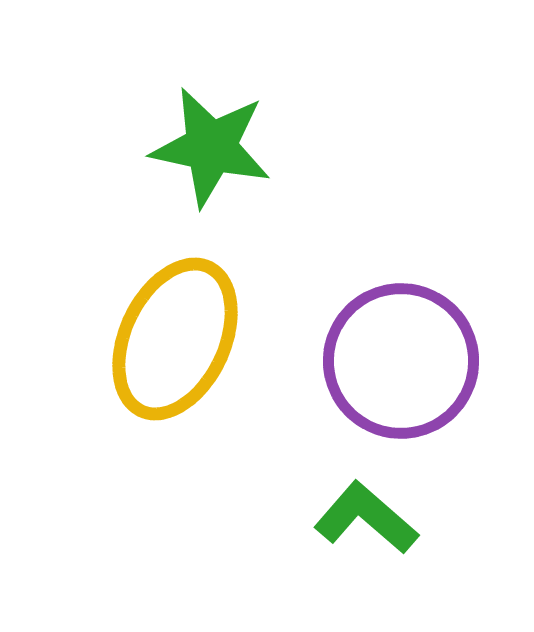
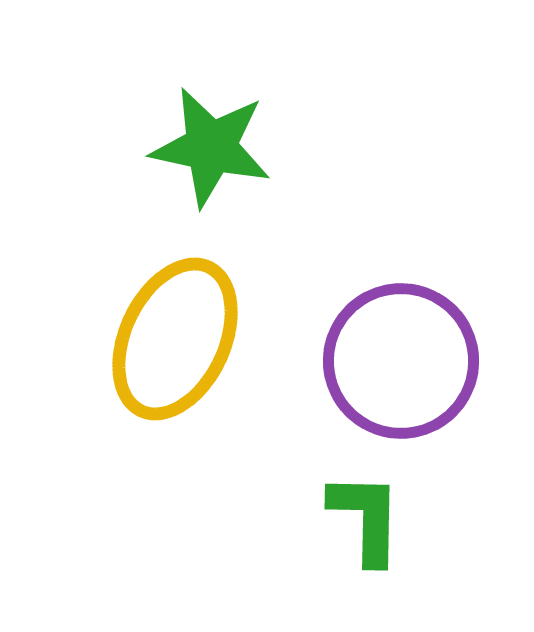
green L-shape: rotated 50 degrees clockwise
